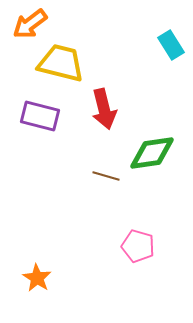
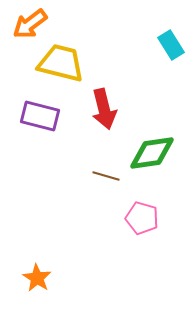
pink pentagon: moved 4 px right, 28 px up
